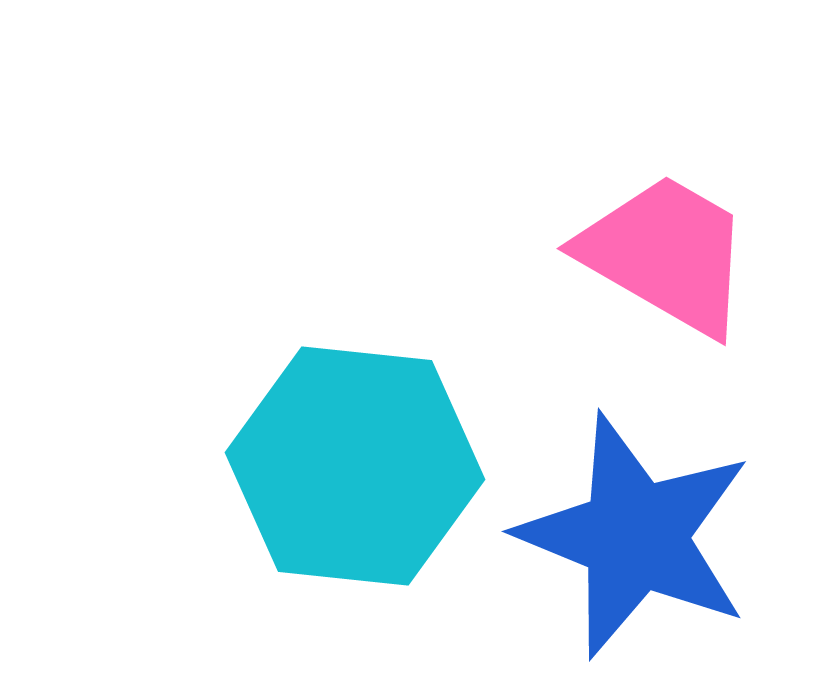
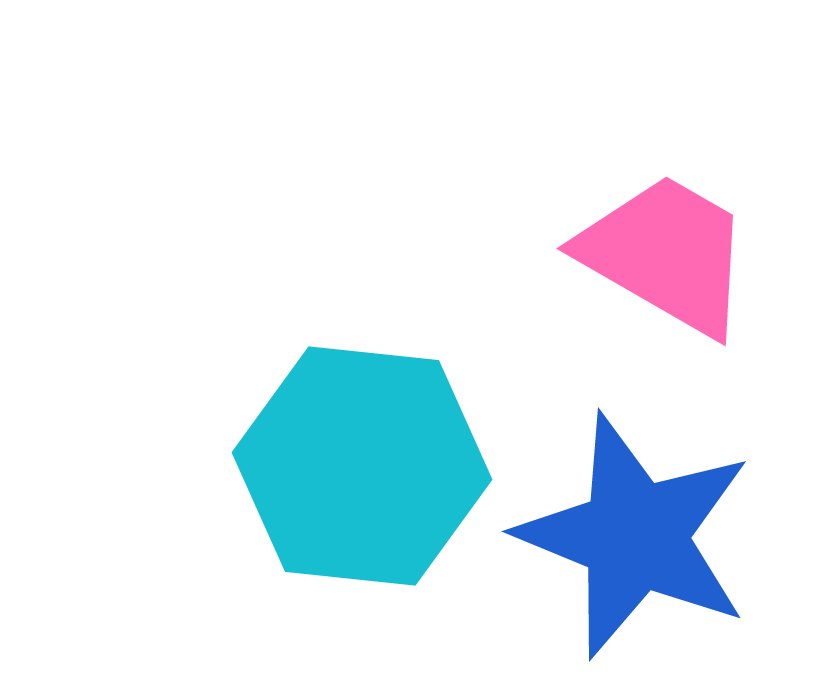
cyan hexagon: moved 7 px right
